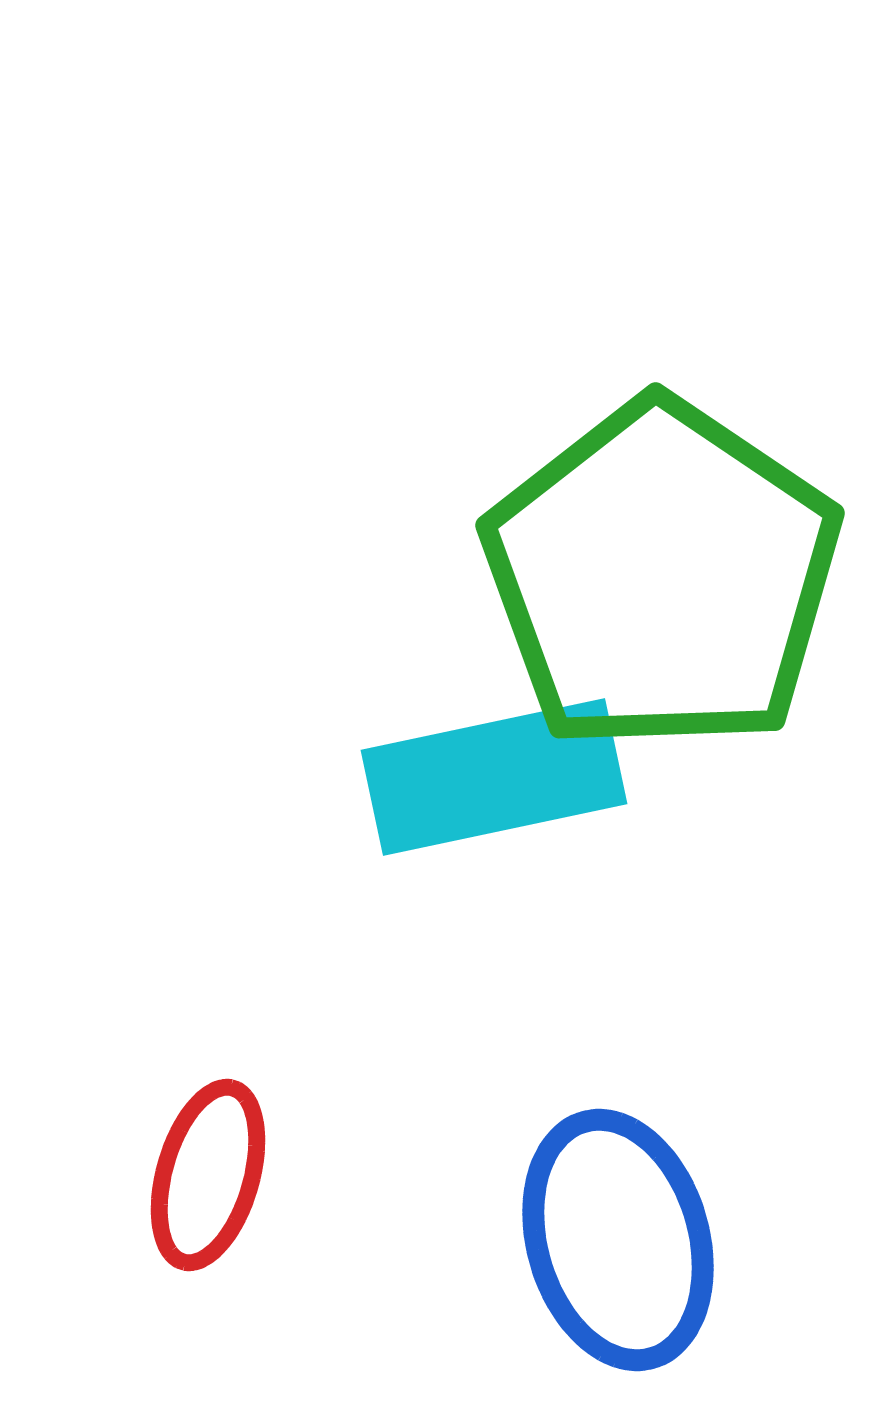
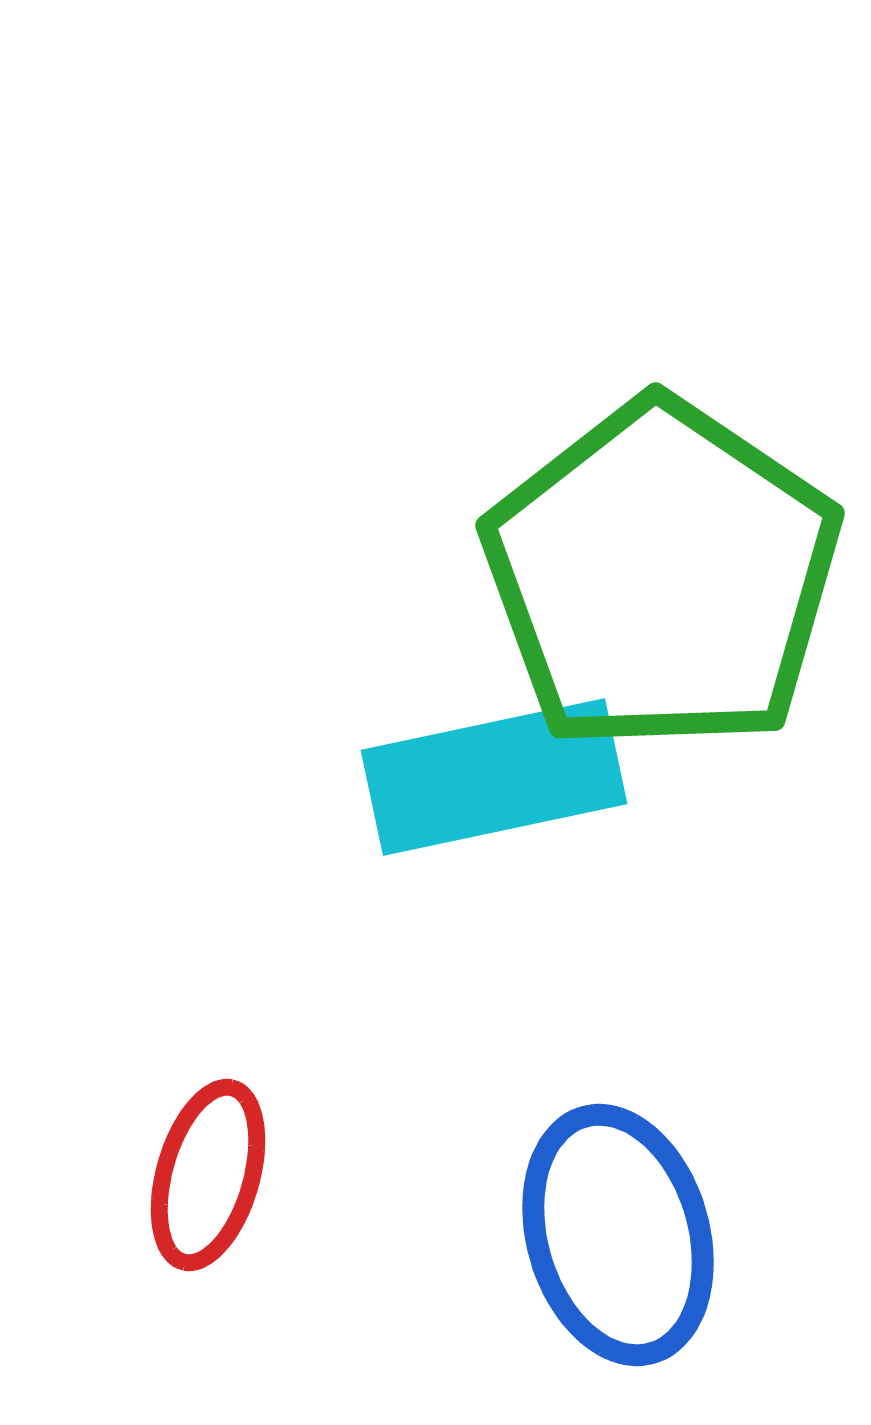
blue ellipse: moved 5 px up
